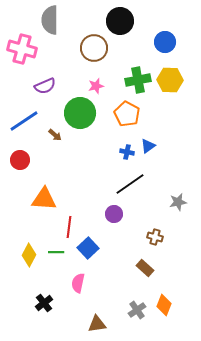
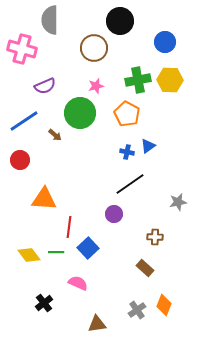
brown cross: rotated 14 degrees counterclockwise
yellow diamond: rotated 65 degrees counterclockwise
pink semicircle: rotated 102 degrees clockwise
